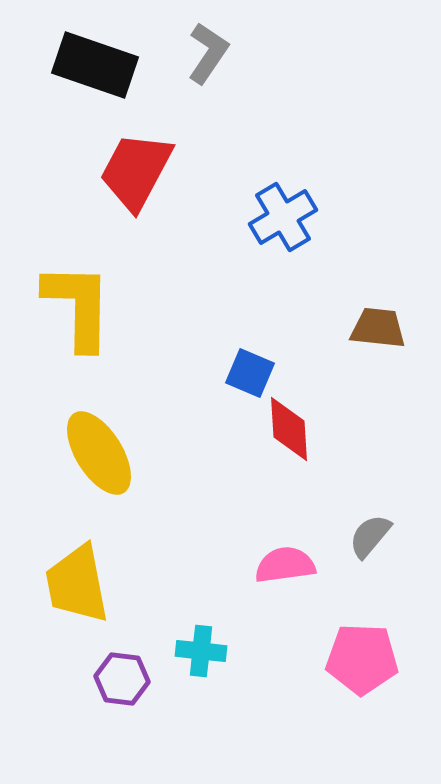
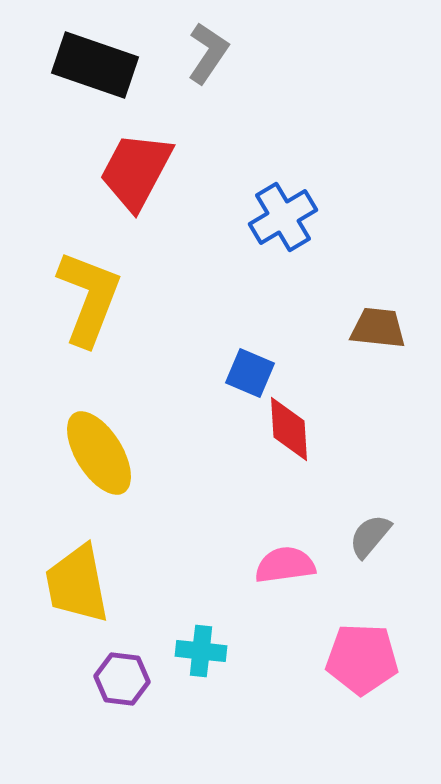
yellow L-shape: moved 11 px right, 8 px up; rotated 20 degrees clockwise
